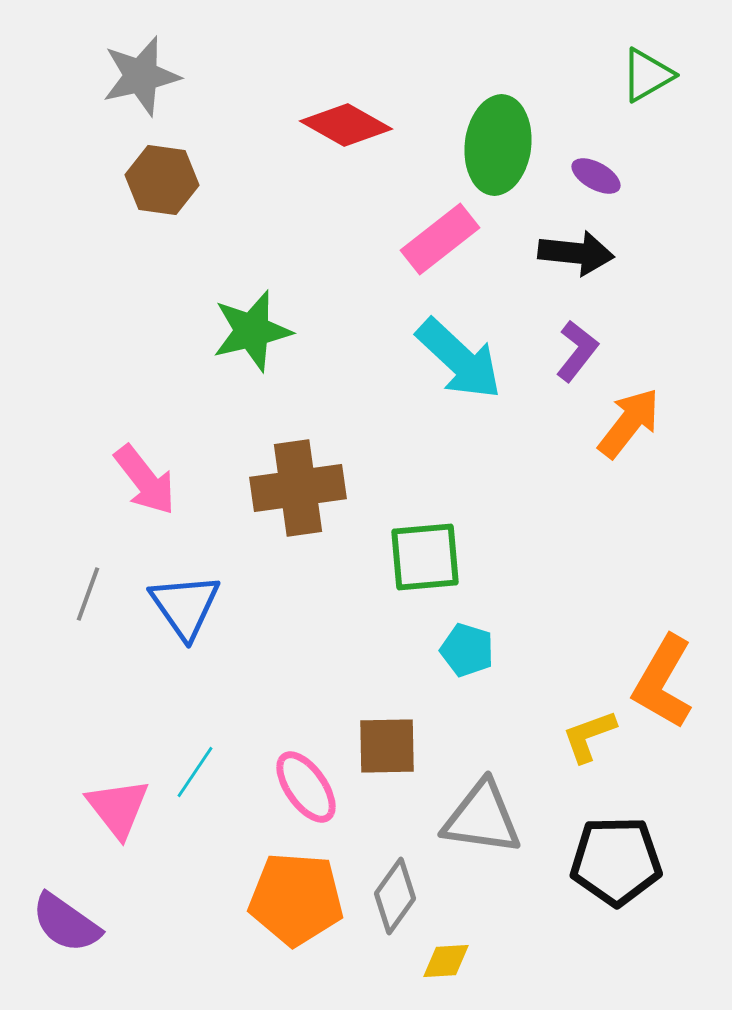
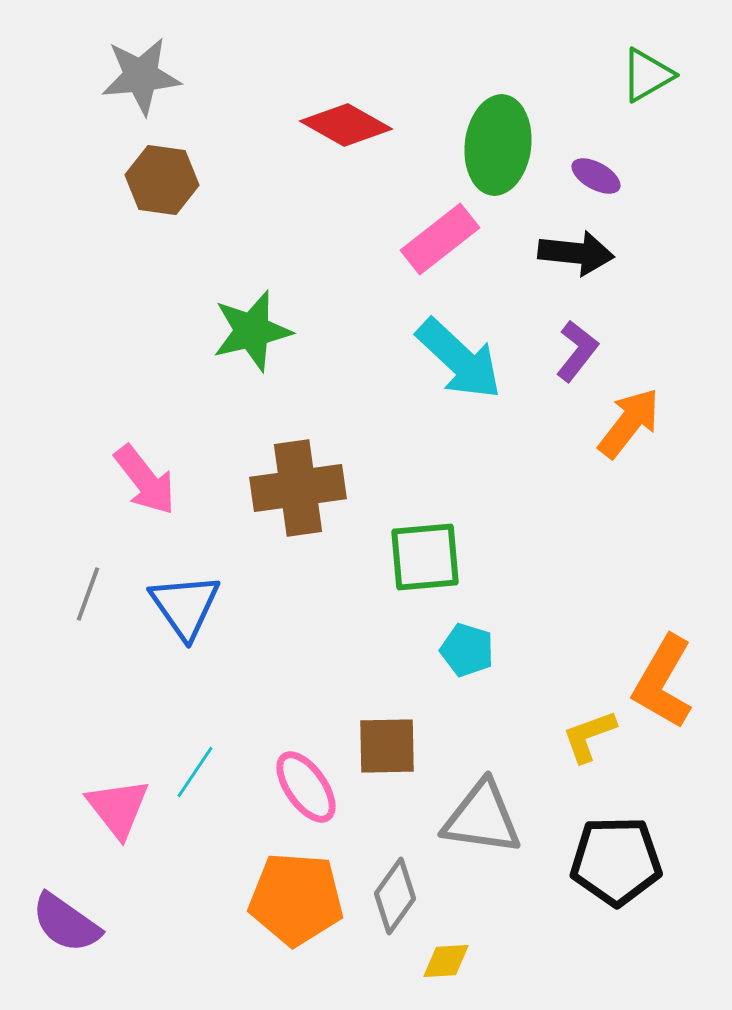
gray star: rotated 8 degrees clockwise
